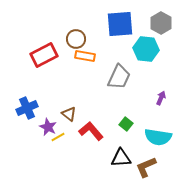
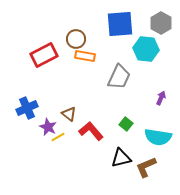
black triangle: rotated 10 degrees counterclockwise
